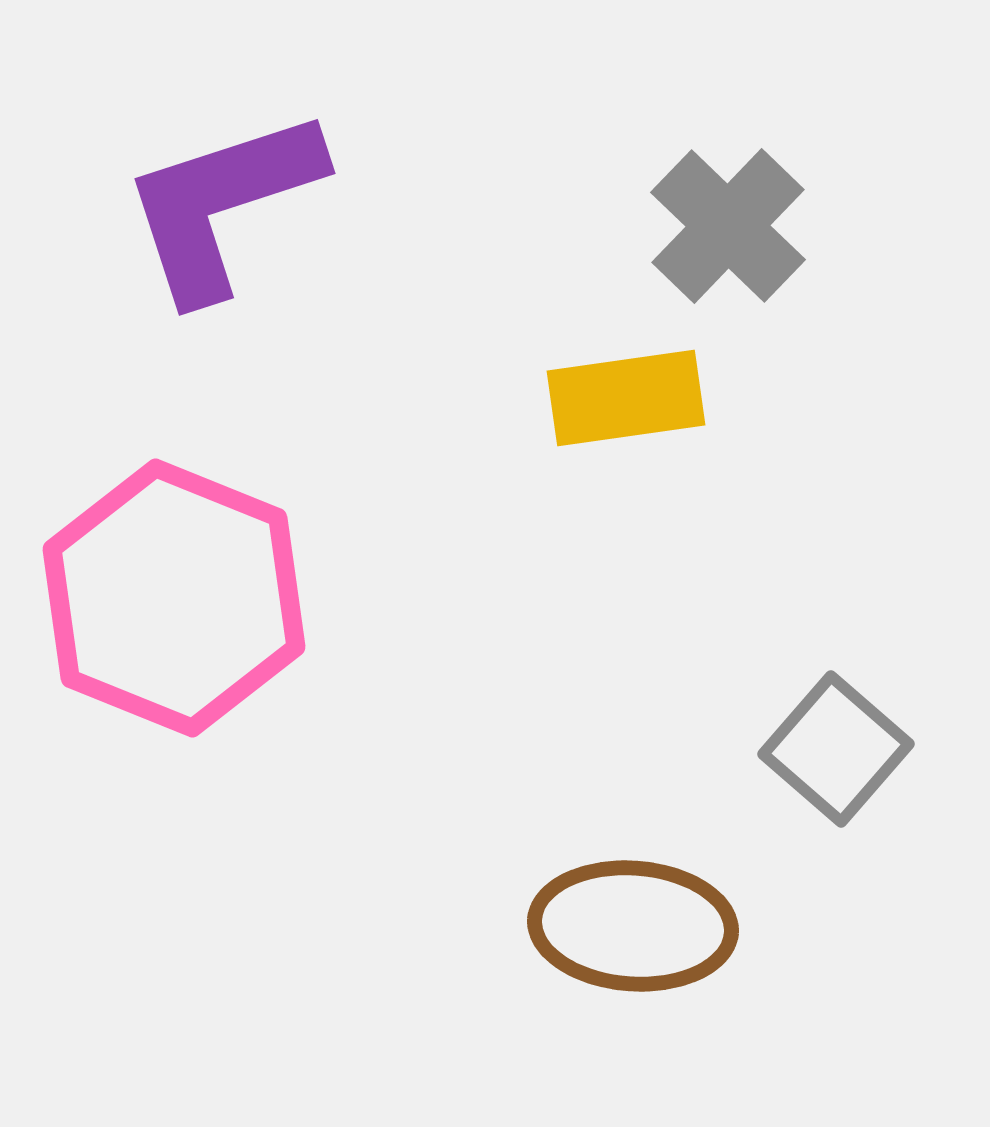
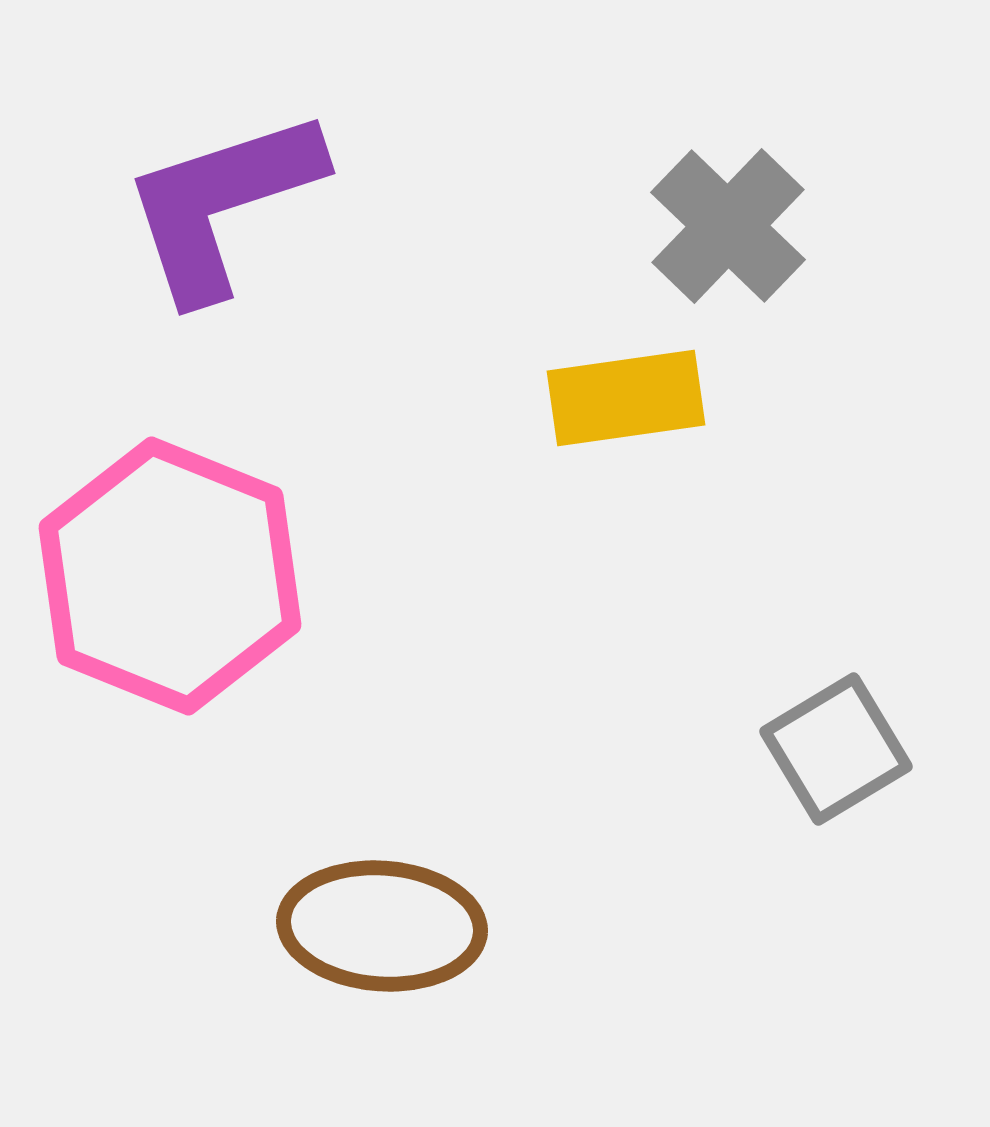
pink hexagon: moved 4 px left, 22 px up
gray square: rotated 18 degrees clockwise
brown ellipse: moved 251 px left
